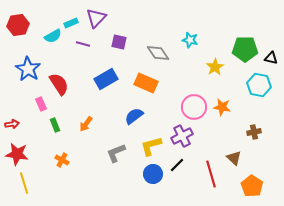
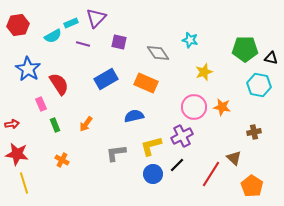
yellow star: moved 11 px left, 5 px down; rotated 12 degrees clockwise
blue semicircle: rotated 24 degrees clockwise
gray L-shape: rotated 15 degrees clockwise
red line: rotated 48 degrees clockwise
